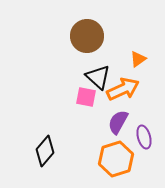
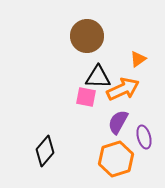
black triangle: rotated 40 degrees counterclockwise
